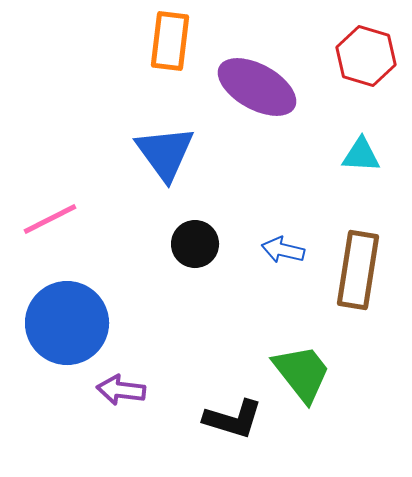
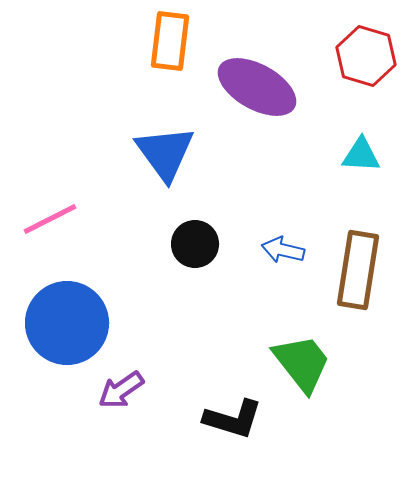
green trapezoid: moved 10 px up
purple arrow: rotated 42 degrees counterclockwise
